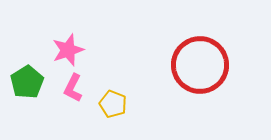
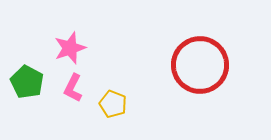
pink star: moved 2 px right, 2 px up
green pentagon: rotated 12 degrees counterclockwise
